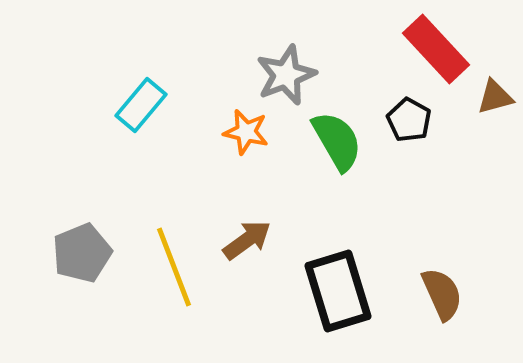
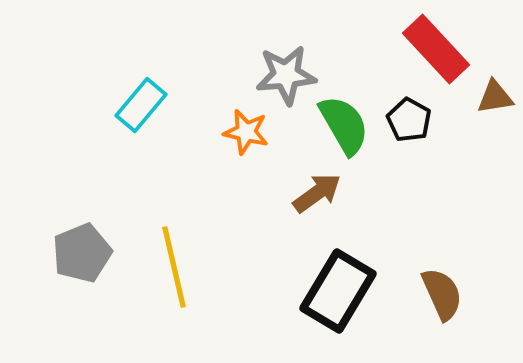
gray star: rotated 16 degrees clockwise
brown triangle: rotated 6 degrees clockwise
green semicircle: moved 7 px right, 16 px up
brown arrow: moved 70 px right, 47 px up
yellow line: rotated 8 degrees clockwise
black rectangle: rotated 48 degrees clockwise
